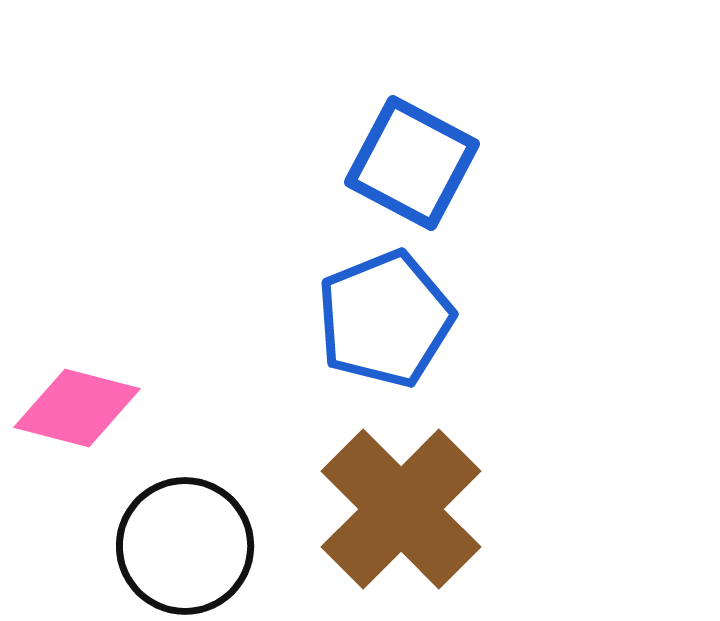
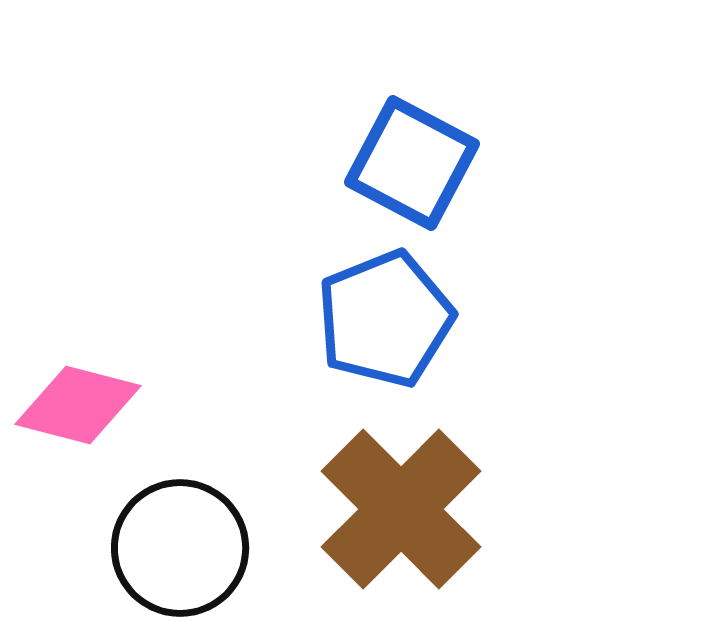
pink diamond: moved 1 px right, 3 px up
black circle: moved 5 px left, 2 px down
